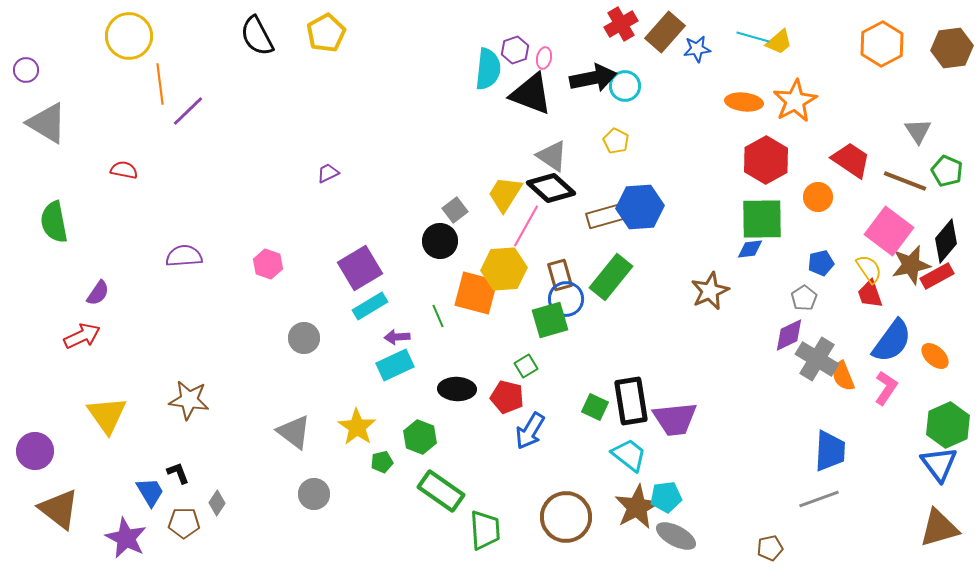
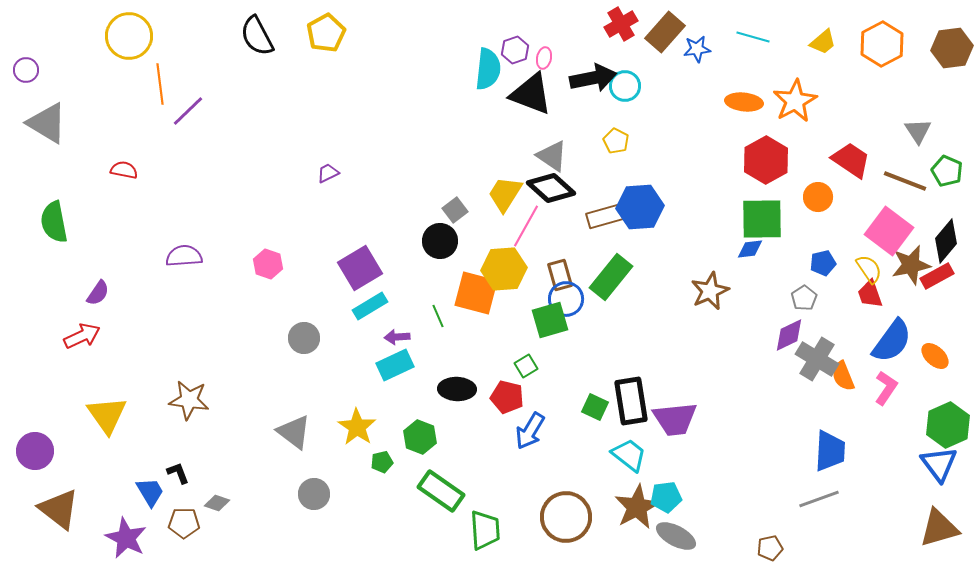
yellow trapezoid at (779, 42): moved 44 px right
blue pentagon at (821, 263): moved 2 px right
gray diamond at (217, 503): rotated 75 degrees clockwise
